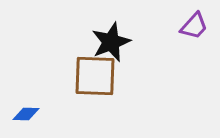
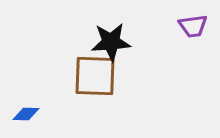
purple trapezoid: moved 1 px left; rotated 40 degrees clockwise
black star: rotated 18 degrees clockwise
